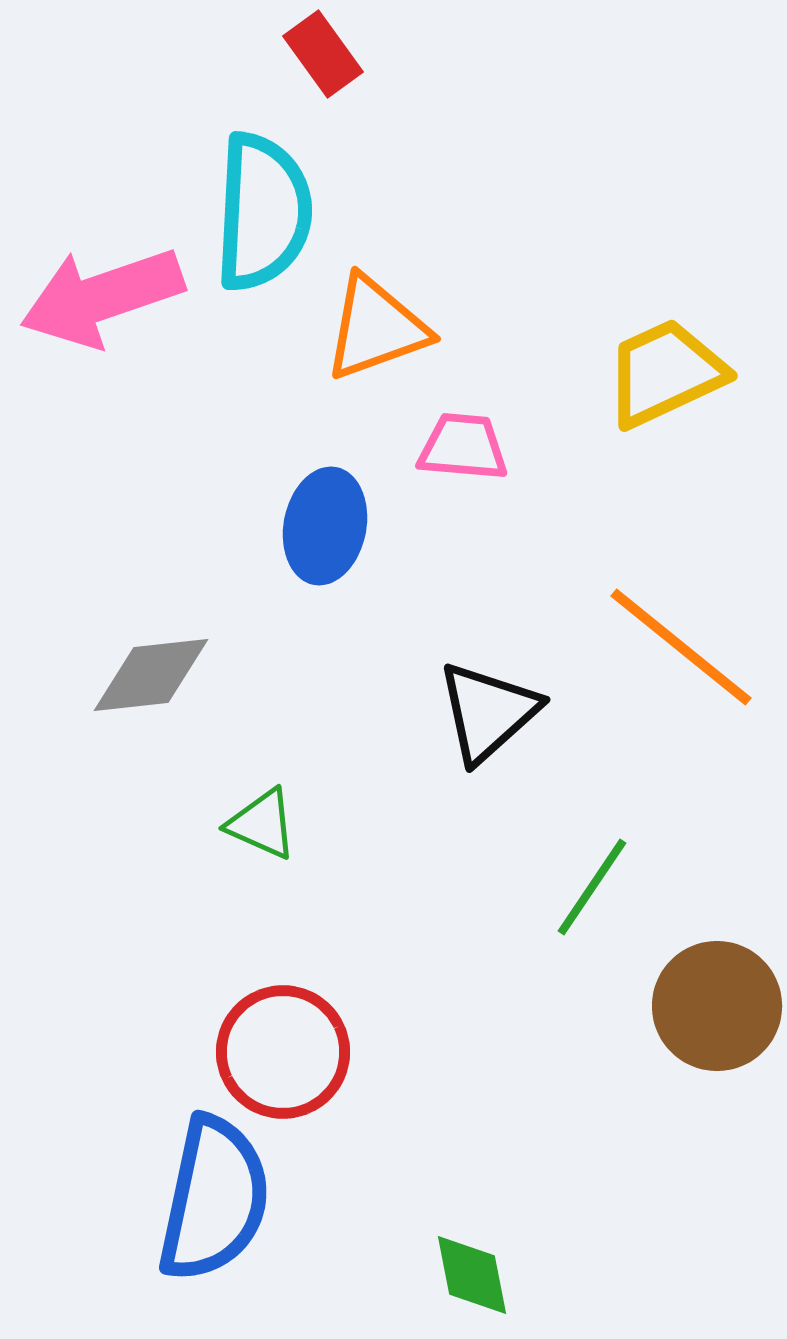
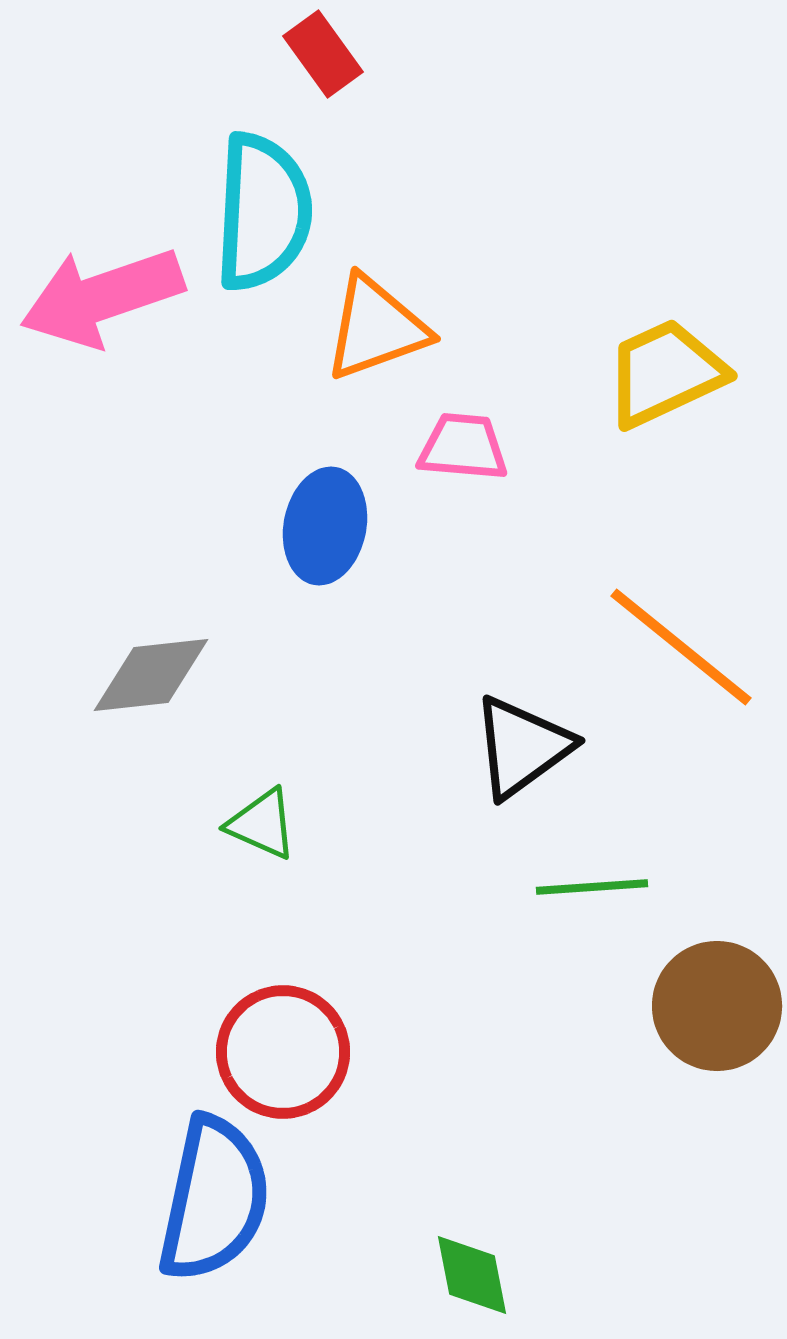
black triangle: moved 34 px right, 35 px down; rotated 6 degrees clockwise
green line: rotated 52 degrees clockwise
